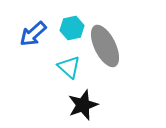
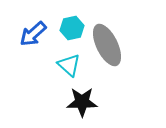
gray ellipse: moved 2 px right, 1 px up
cyan triangle: moved 2 px up
black star: moved 1 px left, 3 px up; rotated 20 degrees clockwise
